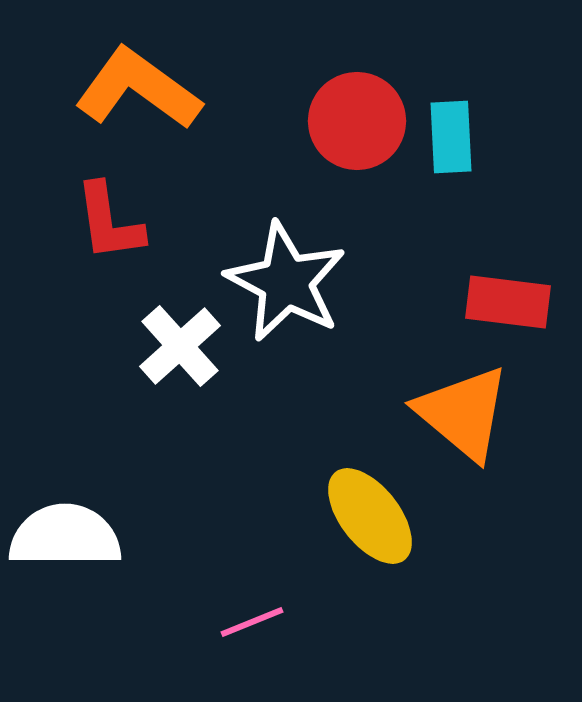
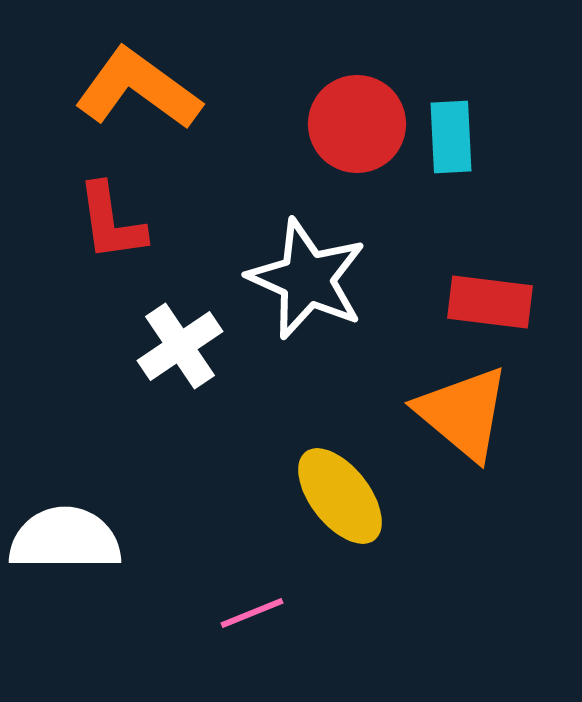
red circle: moved 3 px down
red L-shape: moved 2 px right
white star: moved 21 px right, 3 px up; rotated 4 degrees counterclockwise
red rectangle: moved 18 px left
white cross: rotated 8 degrees clockwise
yellow ellipse: moved 30 px left, 20 px up
white semicircle: moved 3 px down
pink line: moved 9 px up
